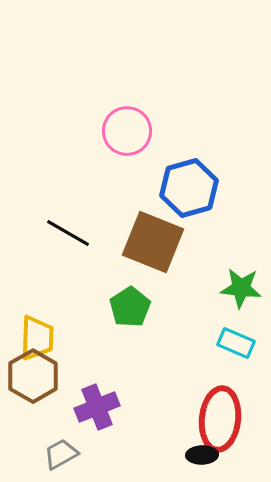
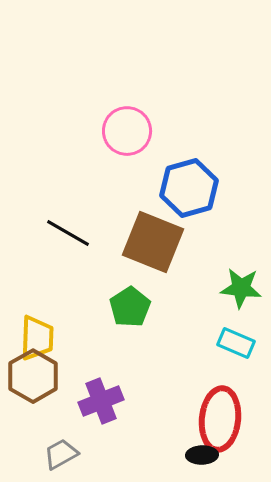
purple cross: moved 4 px right, 6 px up
